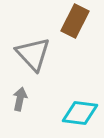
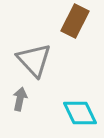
gray triangle: moved 1 px right, 6 px down
cyan diamond: rotated 57 degrees clockwise
